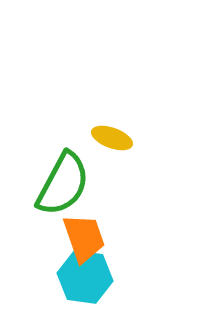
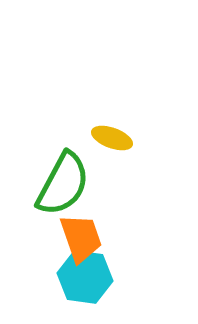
orange trapezoid: moved 3 px left
